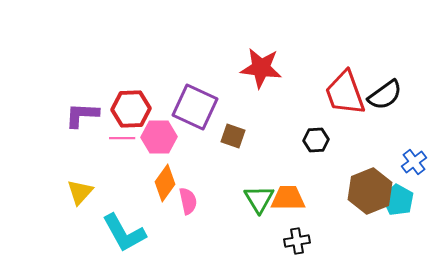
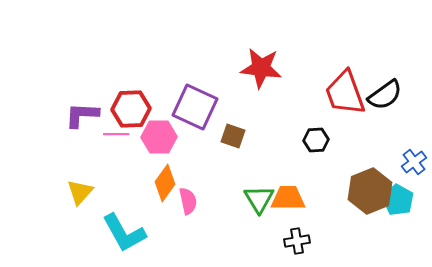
pink line: moved 6 px left, 4 px up
